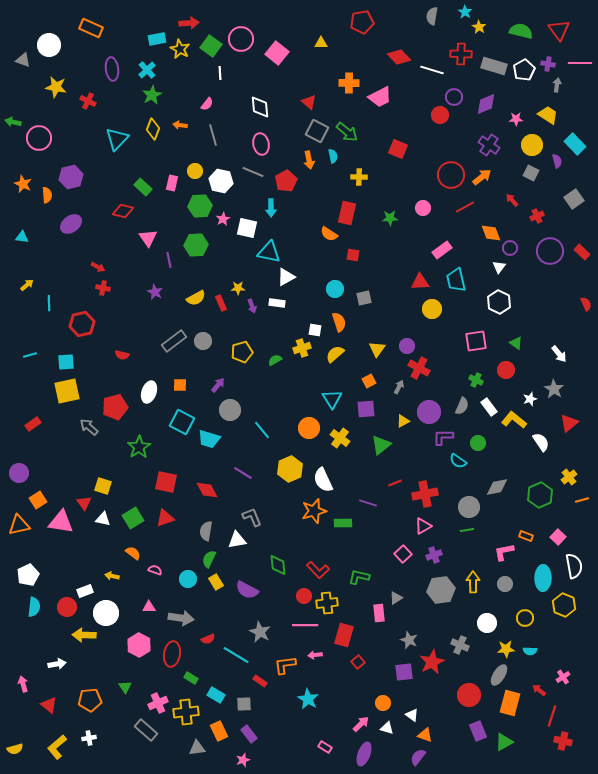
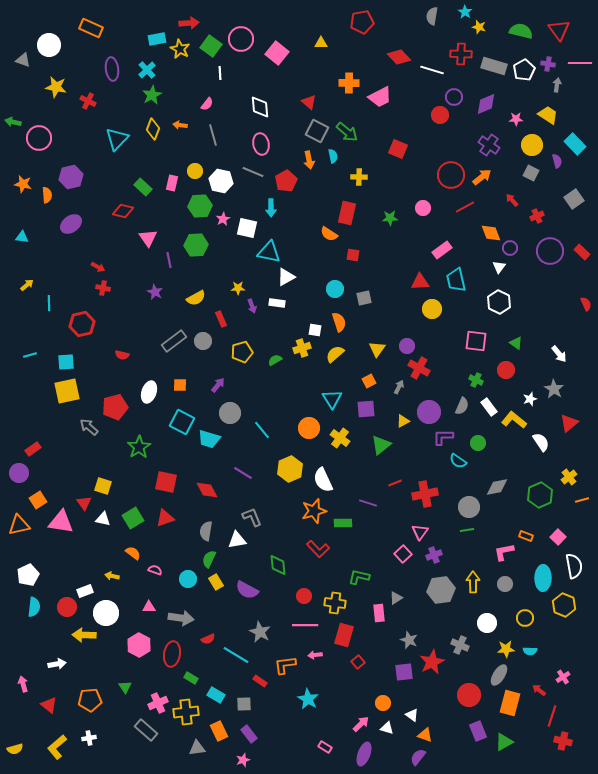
yellow star at (479, 27): rotated 16 degrees counterclockwise
orange star at (23, 184): rotated 12 degrees counterclockwise
red rectangle at (221, 303): moved 16 px down
pink square at (476, 341): rotated 15 degrees clockwise
gray circle at (230, 410): moved 3 px down
red rectangle at (33, 424): moved 25 px down
pink triangle at (423, 526): moved 3 px left, 6 px down; rotated 24 degrees counterclockwise
red L-shape at (318, 570): moved 21 px up
yellow cross at (327, 603): moved 8 px right; rotated 15 degrees clockwise
